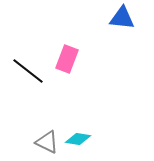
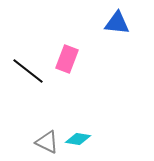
blue triangle: moved 5 px left, 5 px down
